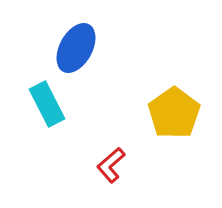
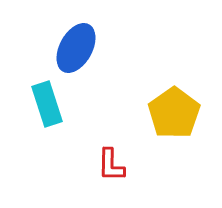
cyan rectangle: rotated 9 degrees clockwise
red L-shape: rotated 48 degrees counterclockwise
